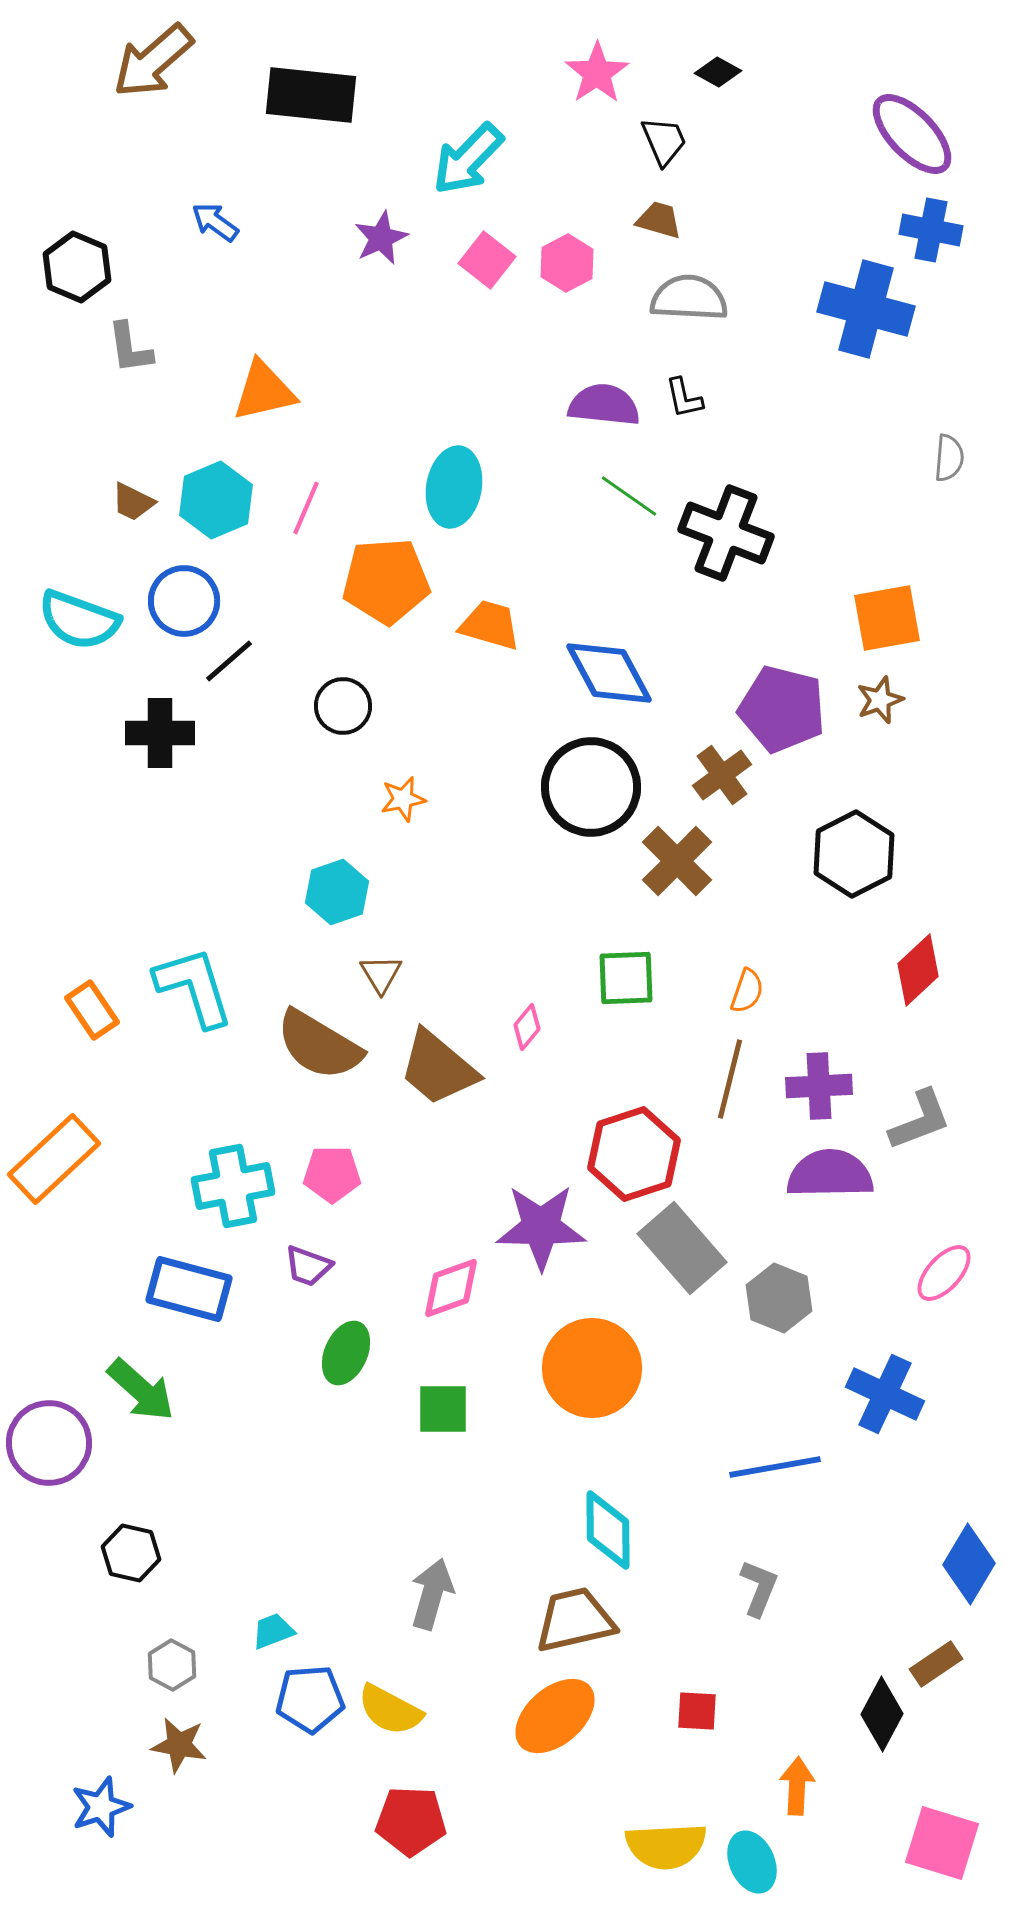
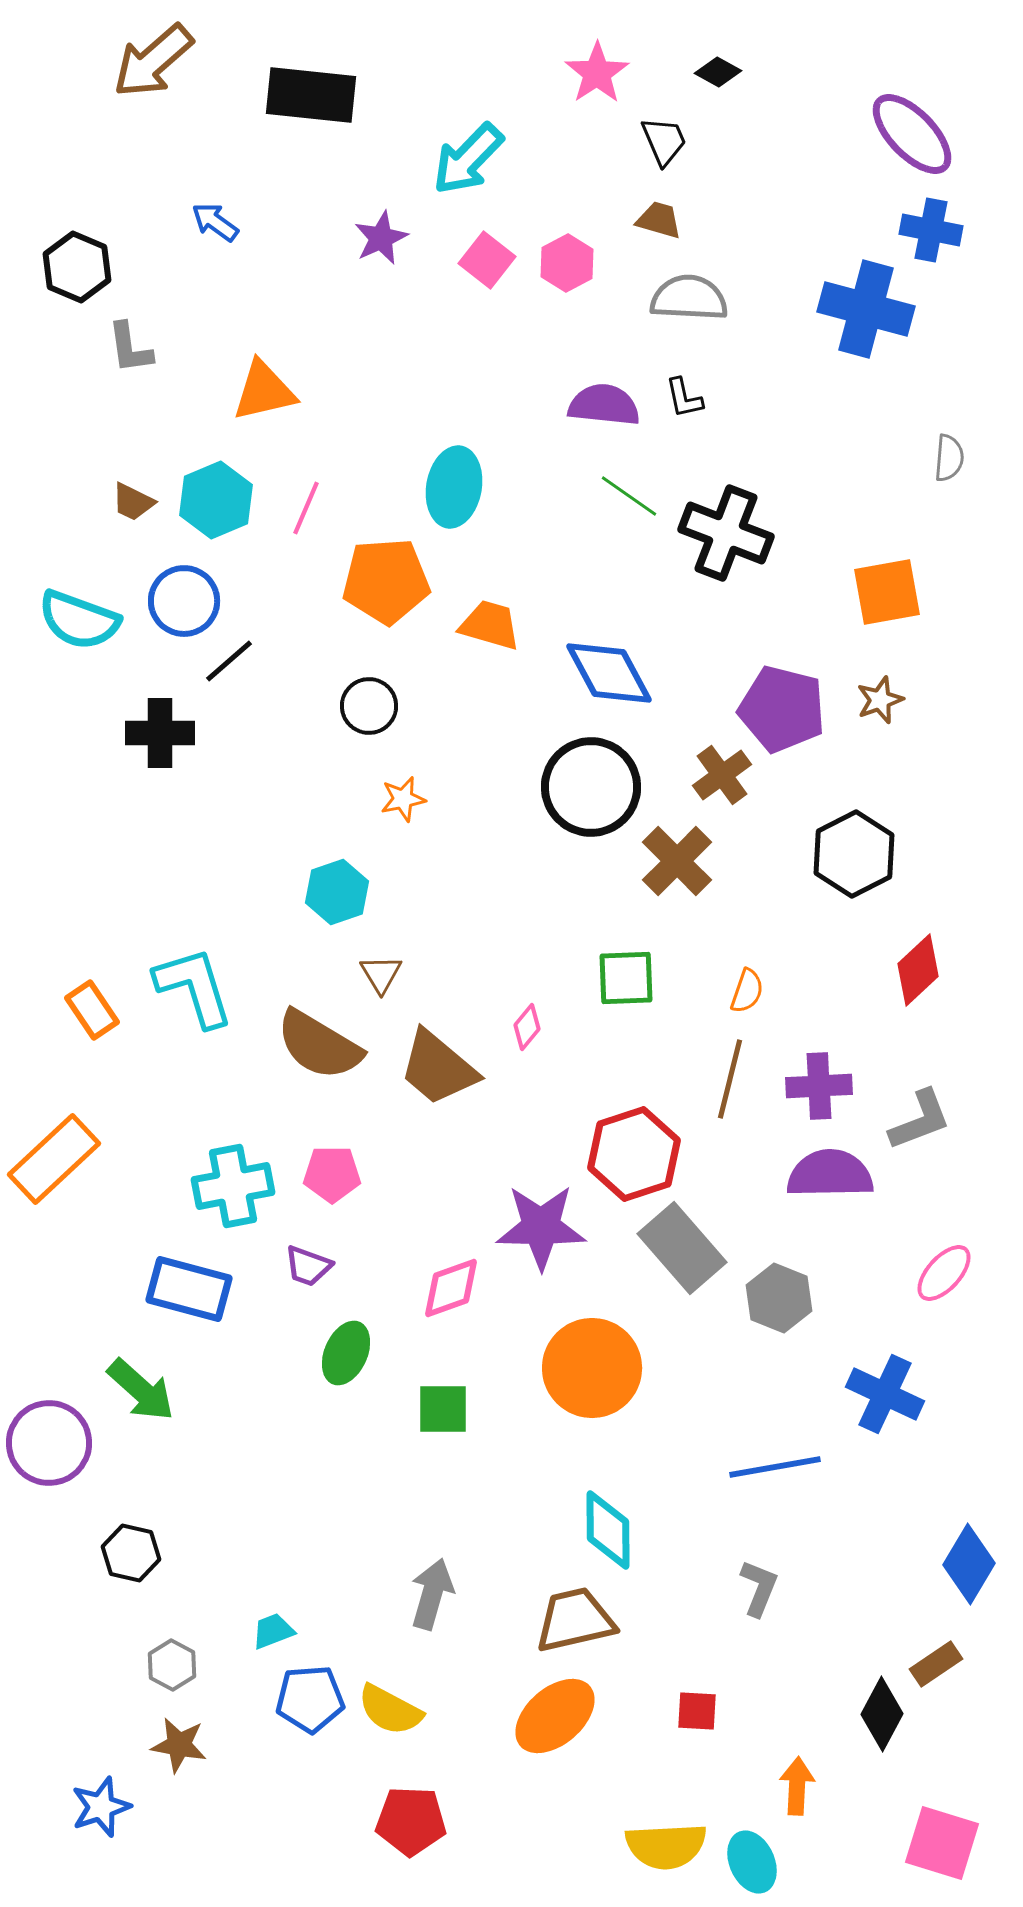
orange square at (887, 618): moved 26 px up
black circle at (343, 706): moved 26 px right
